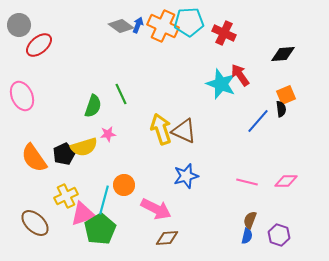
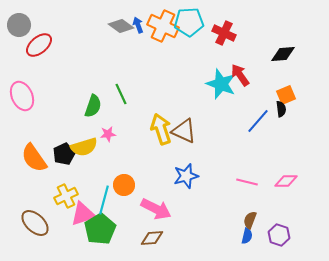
blue arrow: rotated 42 degrees counterclockwise
brown diamond: moved 15 px left
